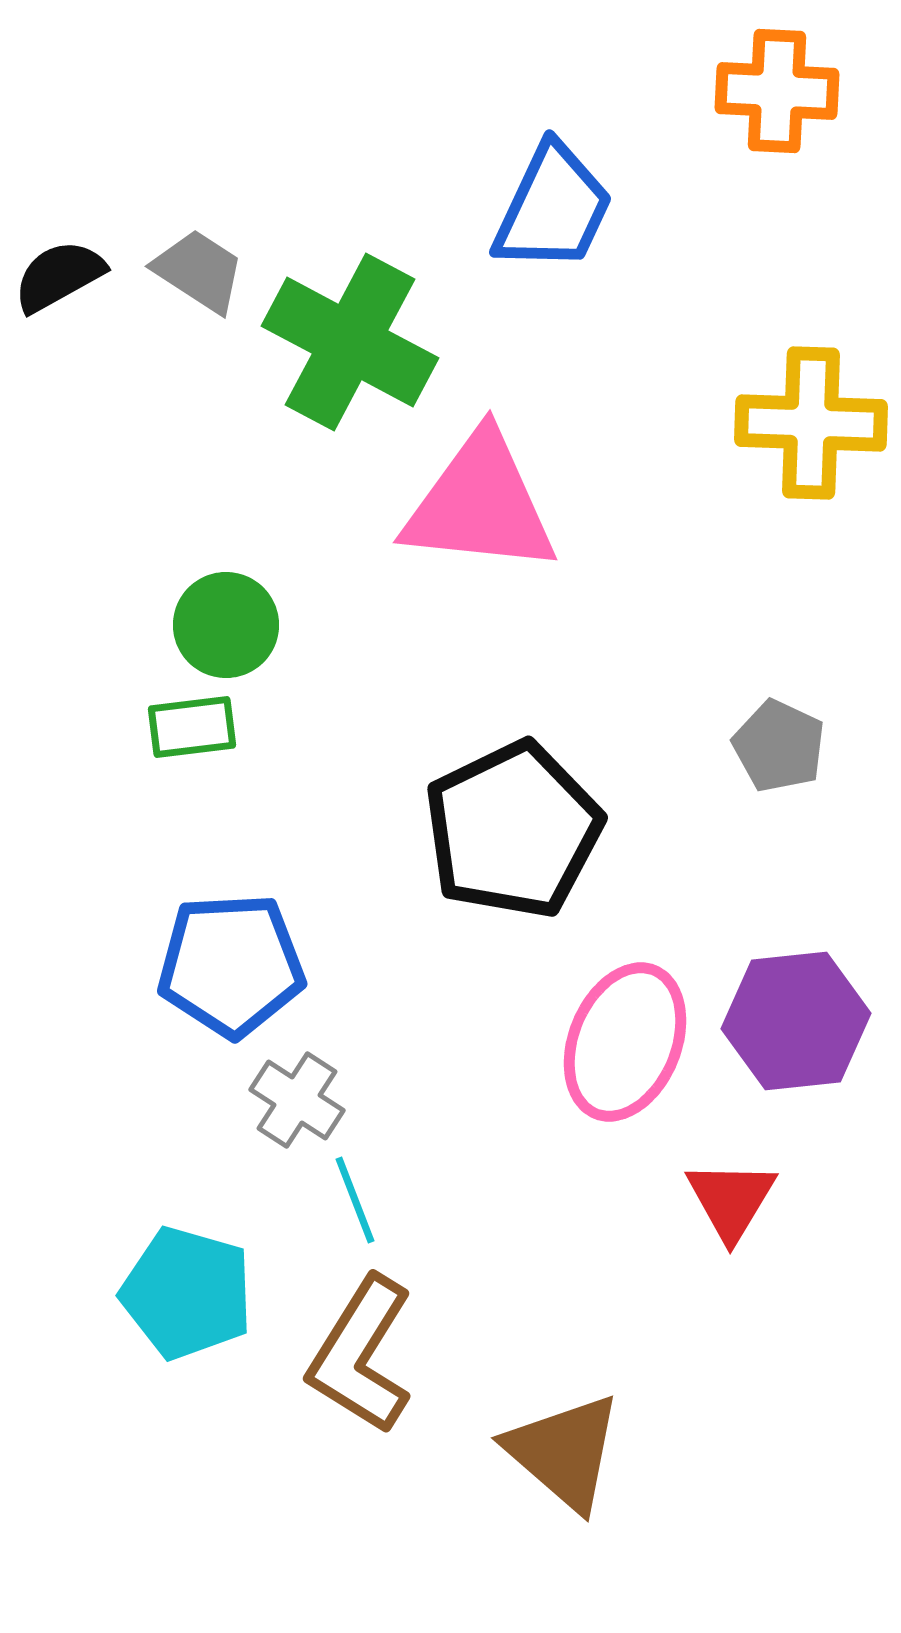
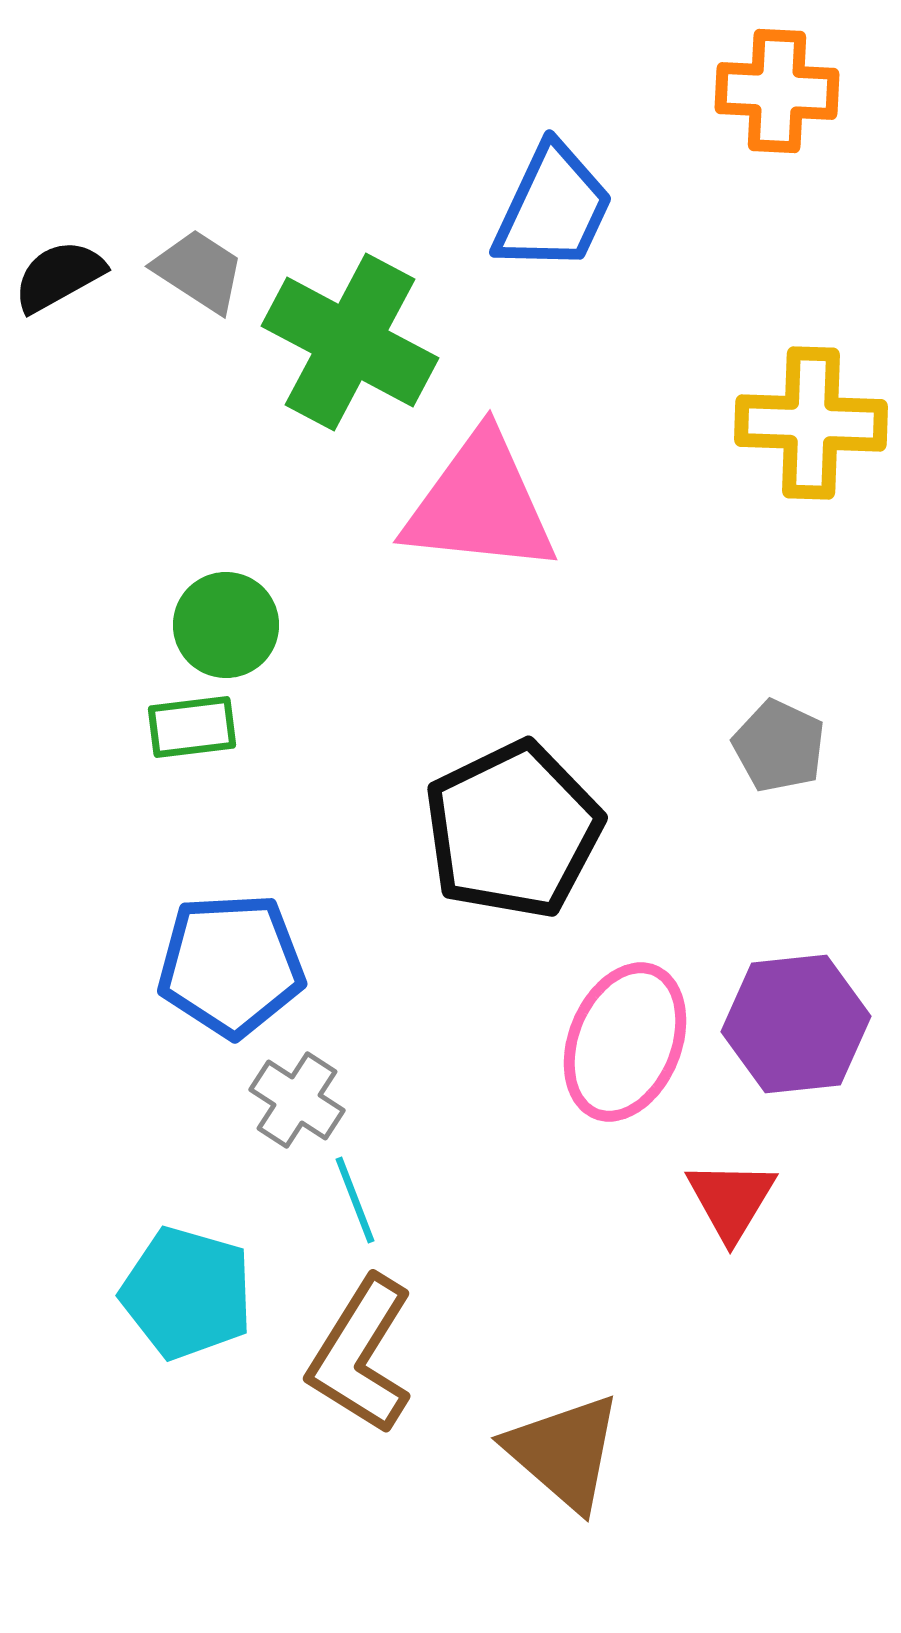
purple hexagon: moved 3 px down
